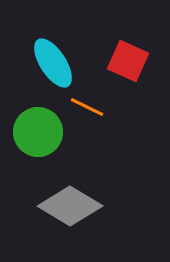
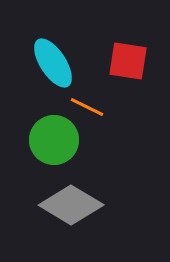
red square: rotated 15 degrees counterclockwise
green circle: moved 16 px right, 8 px down
gray diamond: moved 1 px right, 1 px up
